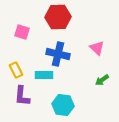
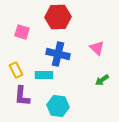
cyan hexagon: moved 5 px left, 1 px down
